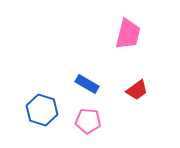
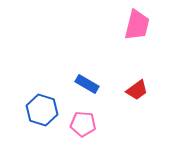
pink trapezoid: moved 9 px right, 9 px up
pink pentagon: moved 5 px left, 3 px down
